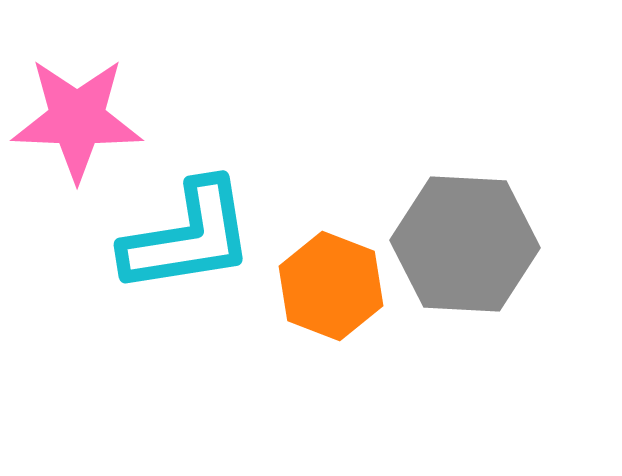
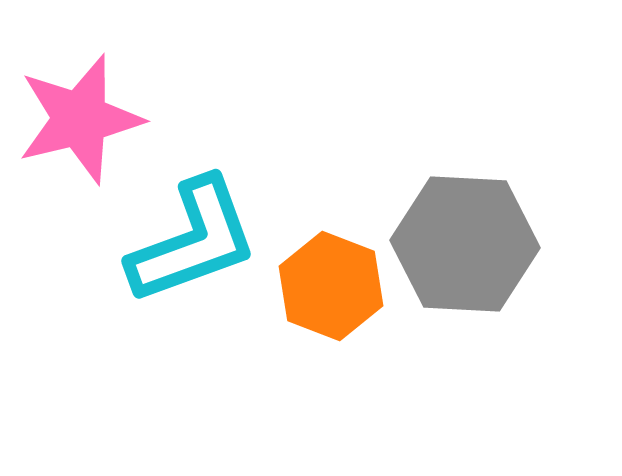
pink star: moved 3 px right; rotated 16 degrees counterclockwise
cyan L-shape: moved 5 px right, 4 px down; rotated 11 degrees counterclockwise
